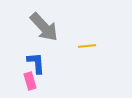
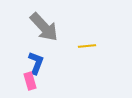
blue L-shape: rotated 25 degrees clockwise
